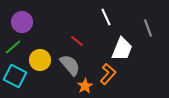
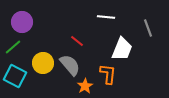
white line: rotated 60 degrees counterclockwise
yellow circle: moved 3 px right, 3 px down
orange L-shape: rotated 35 degrees counterclockwise
